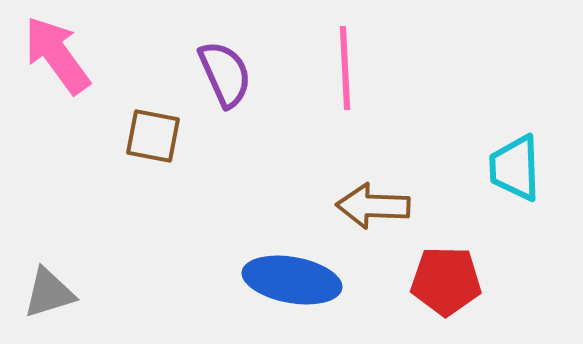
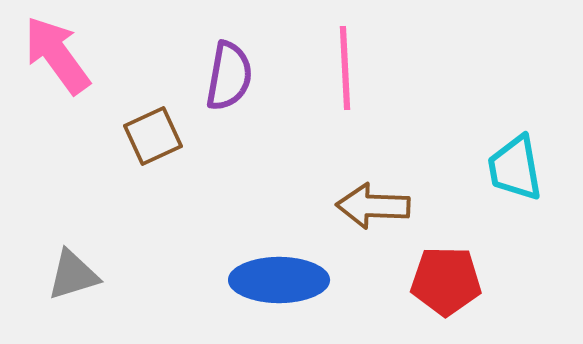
purple semicircle: moved 4 px right, 2 px down; rotated 34 degrees clockwise
brown square: rotated 36 degrees counterclockwise
cyan trapezoid: rotated 8 degrees counterclockwise
blue ellipse: moved 13 px left; rotated 10 degrees counterclockwise
gray triangle: moved 24 px right, 18 px up
